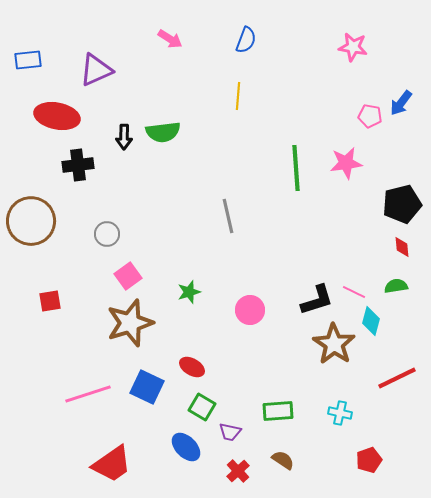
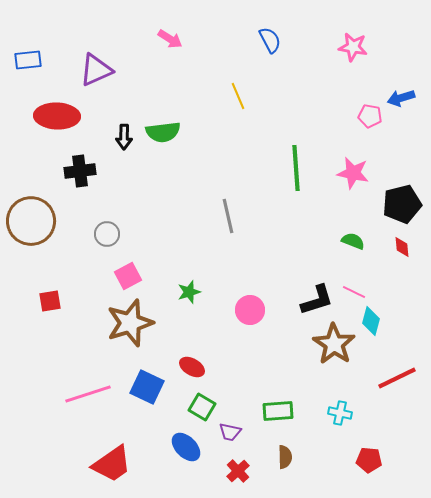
blue semicircle at (246, 40): moved 24 px right; rotated 48 degrees counterclockwise
yellow line at (238, 96): rotated 28 degrees counterclockwise
blue arrow at (401, 103): moved 5 px up; rotated 36 degrees clockwise
red ellipse at (57, 116): rotated 9 degrees counterclockwise
pink star at (346, 163): moved 7 px right, 10 px down; rotated 20 degrees clockwise
black cross at (78, 165): moved 2 px right, 6 px down
pink square at (128, 276): rotated 8 degrees clockwise
green semicircle at (396, 286): moved 43 px left, 45 px up; rotated 30 degrees clockwise
brown semicircle at (283, 460): moved 2 px right, 3 px up; rotated 55 degrees clockwise
red pentagon at (369, 460): rotated 25 degrees clockwise
